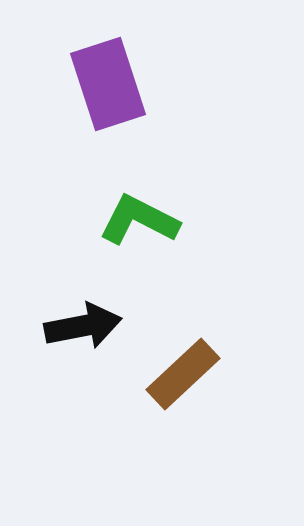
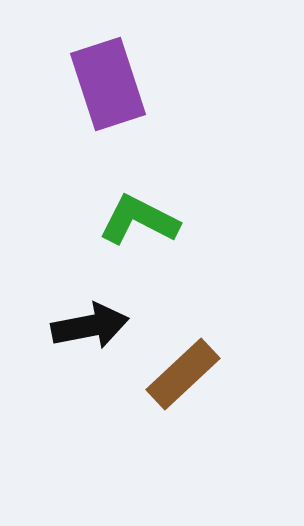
black arrow: moved 7 px right
